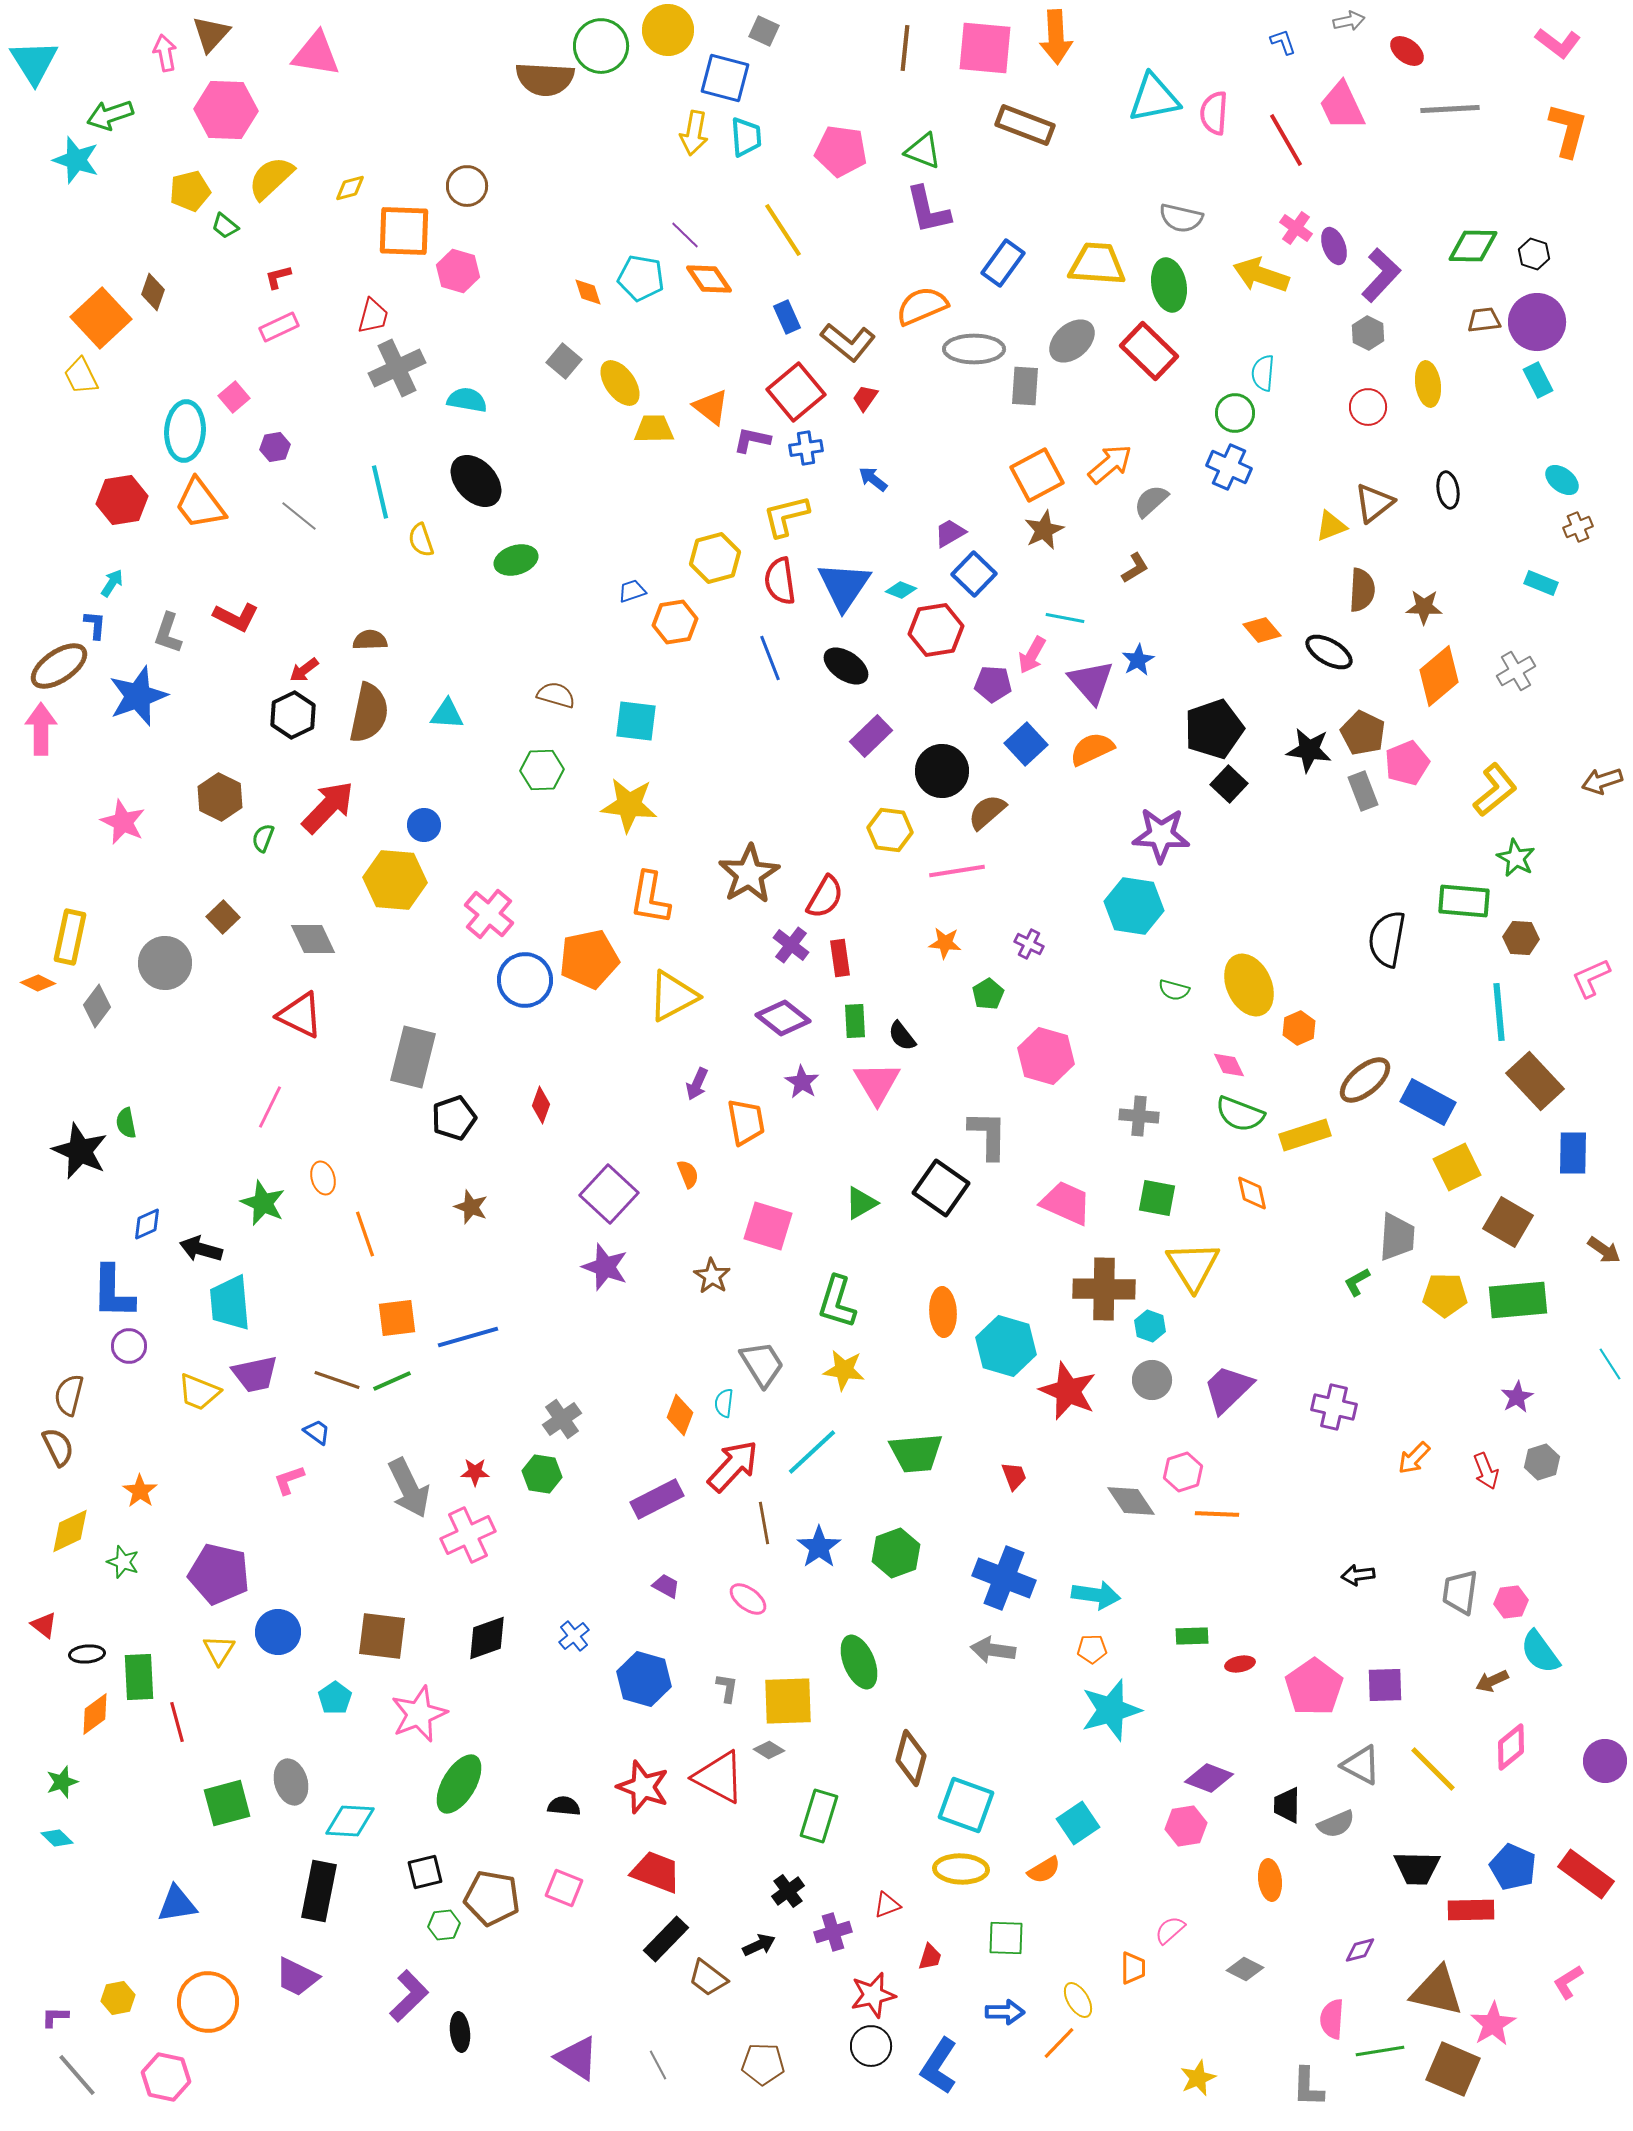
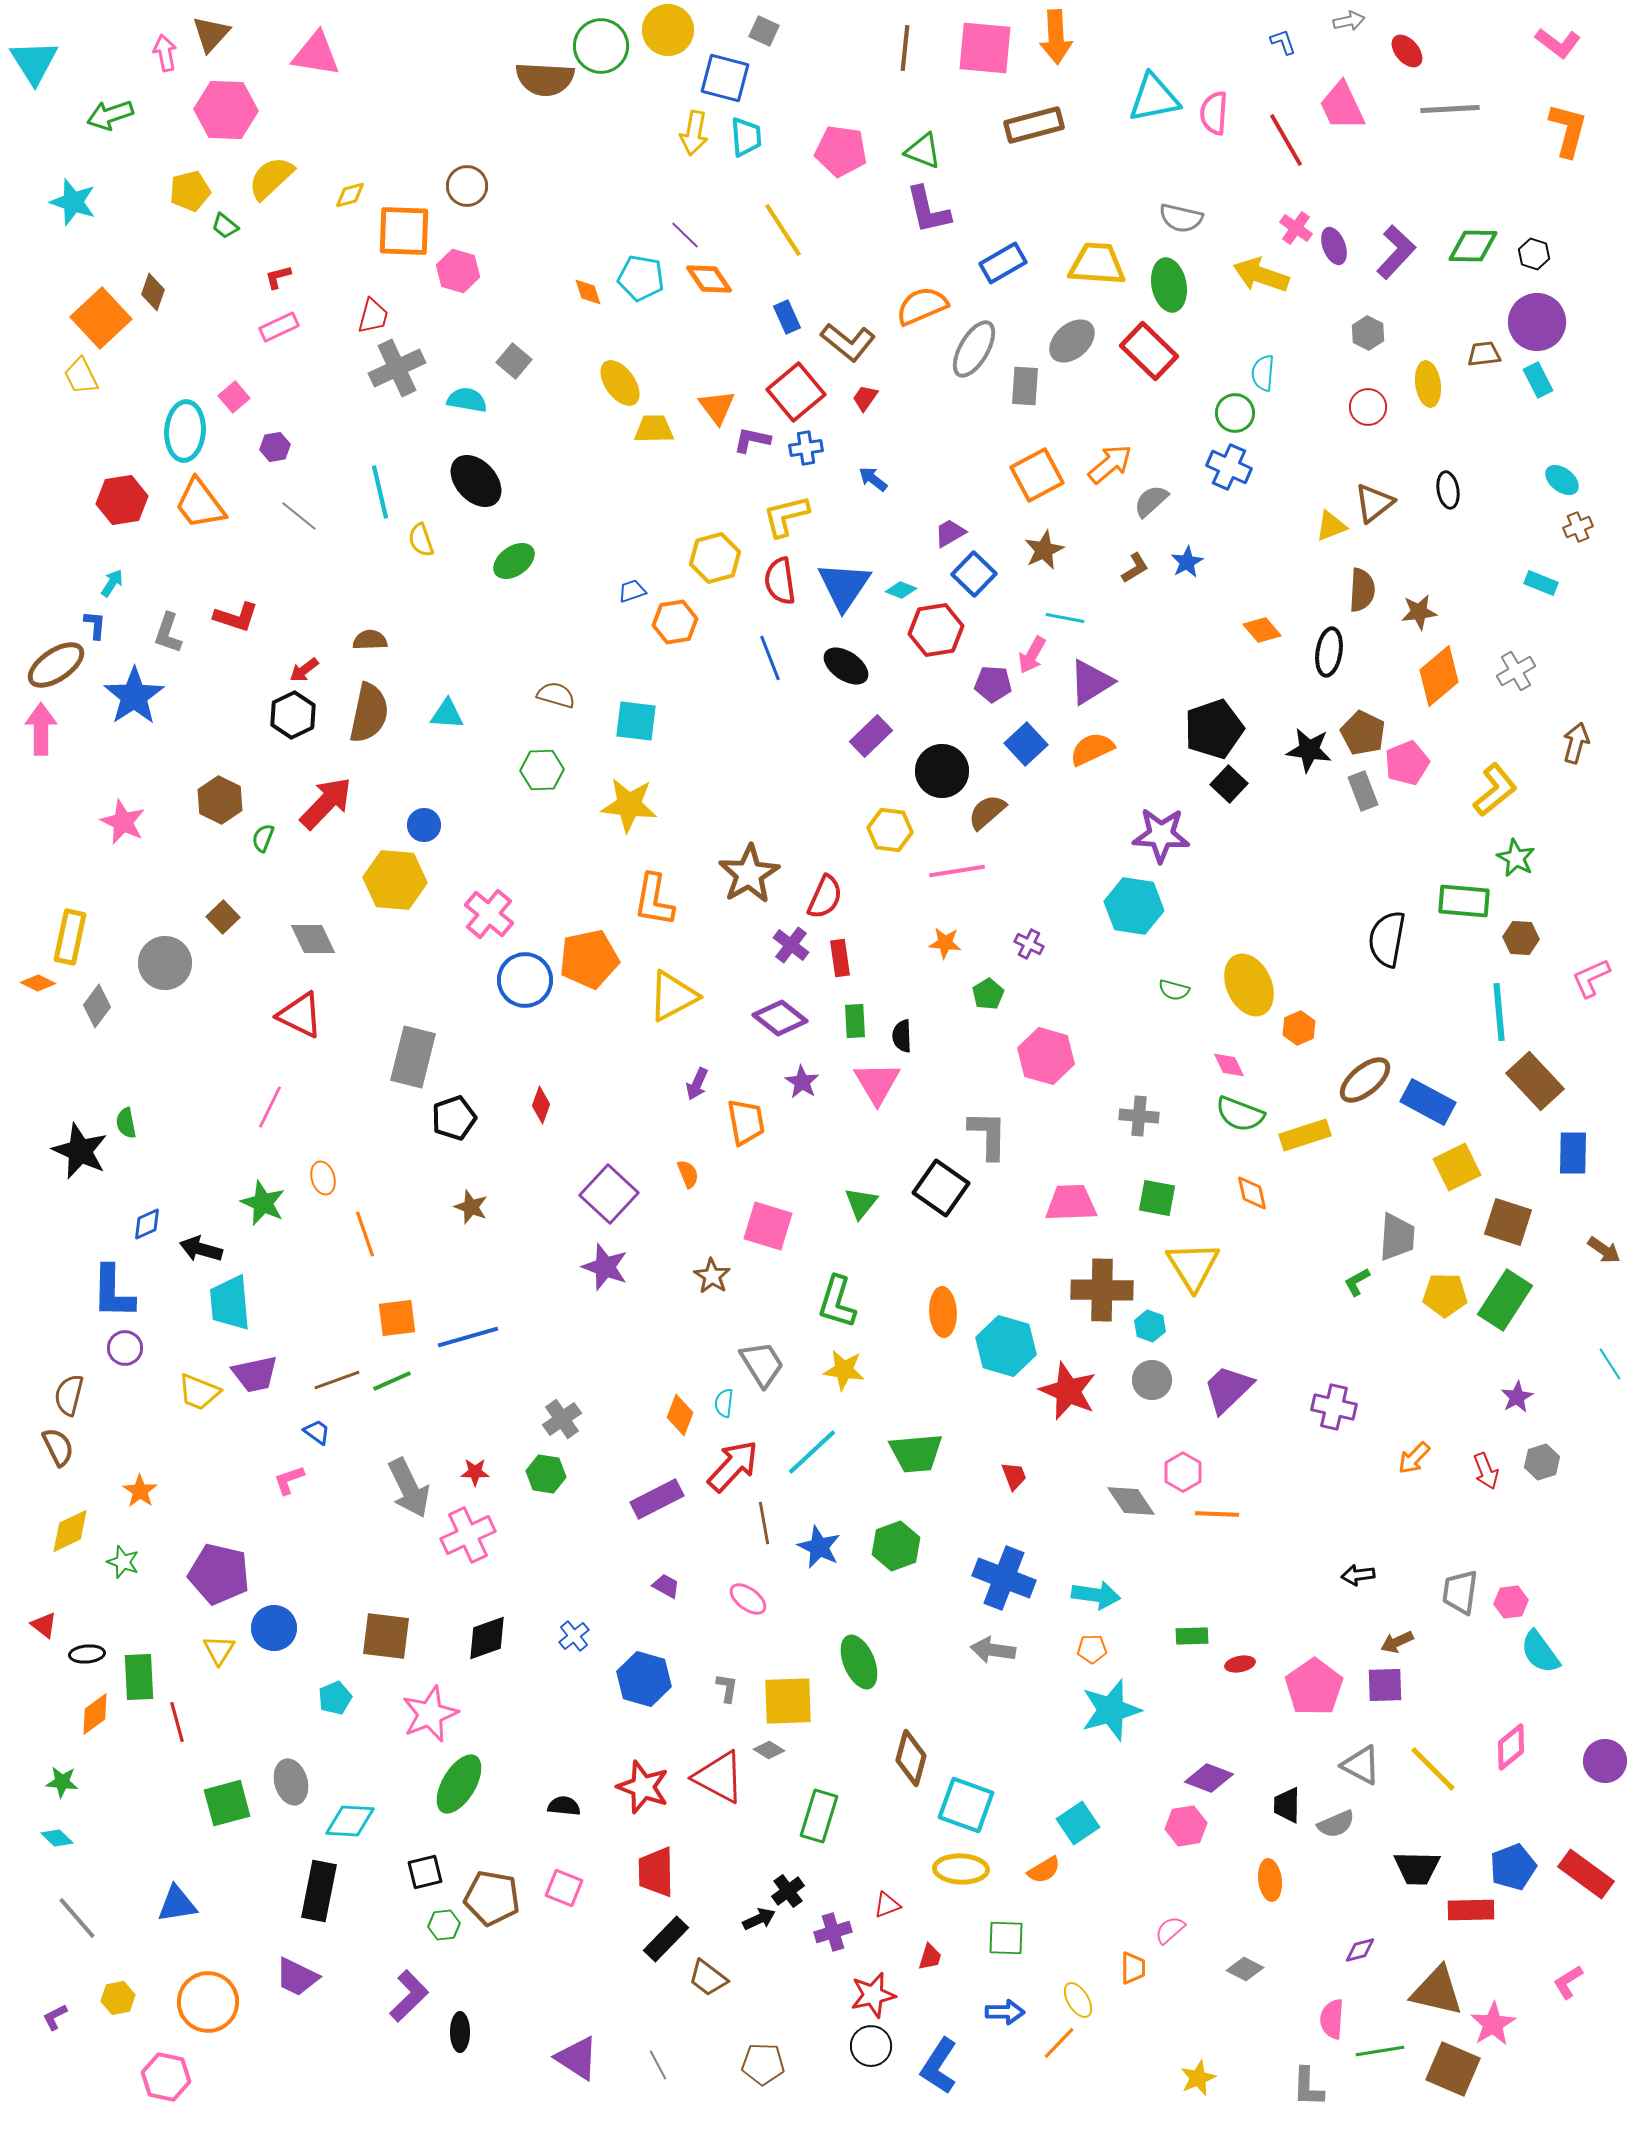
red ellipse at (1407, 51): rotated 12 degrees clockwise
brown rectangle at (1025, 125): moved 9 px right; rotated 36 degrees counterclockwise
cyan star at (76, 160): moved 3 px left, 42 px down
yellow diamond at (350, 188): moved 7 px down
blue rectangle at (1003, 263): rotated 24 degrees clockwise
purple L-shape at (1381, 275): moved 15 px right, 23 px up
brown trapezoid at (1484, 320): moved 34 px down
gray ellipse at (974, 349): rotated 60 degrees counterclockwise
gray square at (564, 361): moved 50 px left
orange triangle at (711, 407): moved 6 px right; rotated 15 degrees clockwise
brown star at (1044, 530): moved 20 px down
green ellipse at (516, 560): moved 2 px left, 1 px down; rotated 18 degrees counterclockwise
brown star at (1424, 607): moved 5 px left, 5 px down; rotated 9 degrees counterclockwise
red L-shape at (236, 617): rotated 9 degrees counterclockwise
black ellipse at (1329, 652): rotated 69 degrees clockwise
blue star at (1138, 660): moved 49 px right, 98 px up
brown ellipse at (59, 666): moved 3 px left, 1 px up
purple triangle at (1091, 682): rotated 39 degrees clockwise
blue star at (138, 696): moved 4 px left; rotated 14 degrees counterclockwise
brown arrow at (1602, 781): moved 26 px left, 38 px up; rotated 123 degrees clockwise
brown hexagon at (220, 797): moved 3 px down
red arrow at (328, 807): moved 2 px left, 4 px up
red semicircle at (825, 897): rotated 6 degrees counterclockwise
orange L-shape at (650, 898): moved 4 px right, 2 px down
purple diamond at (783, 1018): moved 3 px left
black semicircle at (902, 1036): rotated 36 degrees clockwise
green triangle at (861, 1203): rotated 21 degrees counterclockwise
pink trapezoid at (1066, 1203): moved 5 px right; rotated 26 degrees counterclockwise
brown square at (1508, 1222): rotated 12 degrees counterclockwise
brown cross at (1104, 1289): moved 2 px left, 1 px down
green rectangle at (1518, 1300): moved 13 px left; rotated 52 degrees counterclockwise
purple circle at (129, 1346): moved 4 px left, 2 px down
brown line at (337, 1380): rotated 39 degrees counterclockwise
pink hexagon at (1183, 1472): rotated 12 degrees counterclockwise
green hexagon at (542, 1474): moved 4 px right
blue star at (819, 1547): rotated 12 degrees counterclockwise
green hexagon at (896, 1553): moved 7 px up
blue circle at (278, 1632): moved 4 px left, 4 px up
brown square at (382, 1636): moved 4 px right
brown arrow at (1492, 1681): moved 95 px left, 39 px up
cyan pentagon at (335, 1698): rotated 12 degrees clockwise
pink star at (419, 1714): moved 11 px right
green star at (62, 1782): rotated 24 degrees clockwise
blue pentagon at (1513, 1867): rotated 27 degrees clockwise
red trapezoid at (656, 1872): rotated 112 degrees counterclockwise
black arrow at (759, 1945): moved 26 px up
purple L-shape at (55, 2017): rotated 28 degrees counterclockwise
black ellipse at (460, 2032): rotated 6 degrees clockwise
gray line at (77, 2075): moved 157 px up
